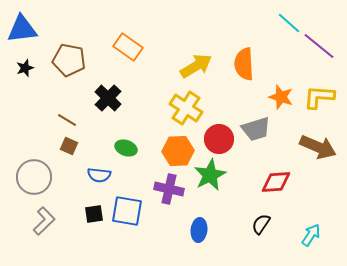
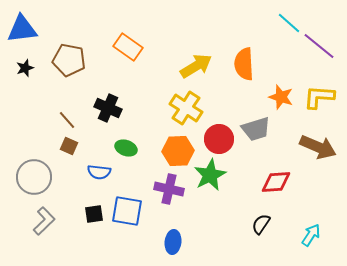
black cross: moved 10 px down; rotated 20 degrees counterclockwise
brown line: rotated 18 degrees clockwise
blue semicircle: moved 3 px up
blue ellipse: moved 26 px left, 12 px down
